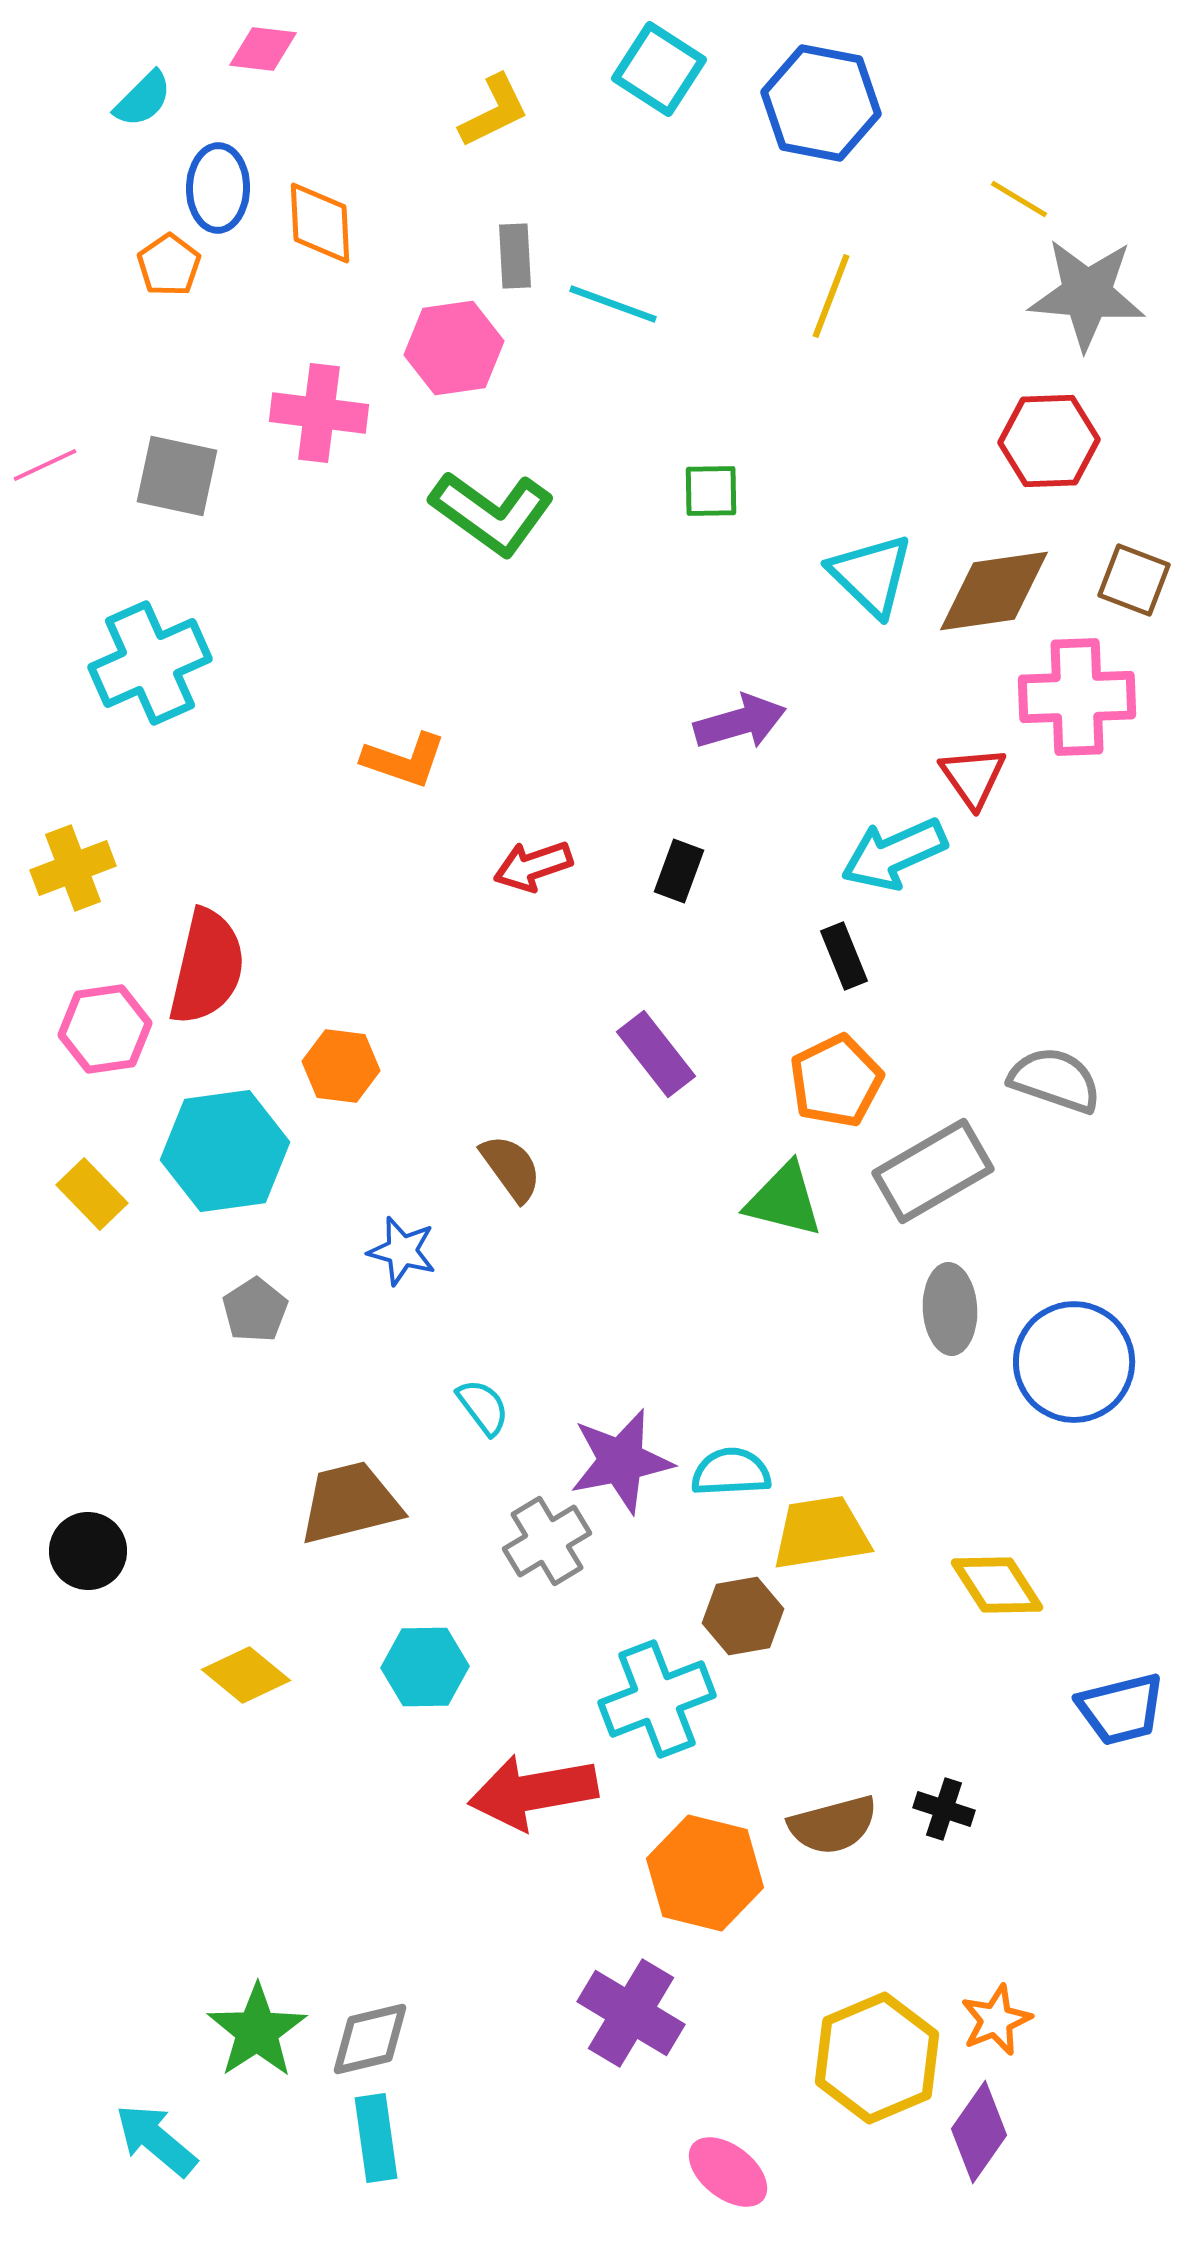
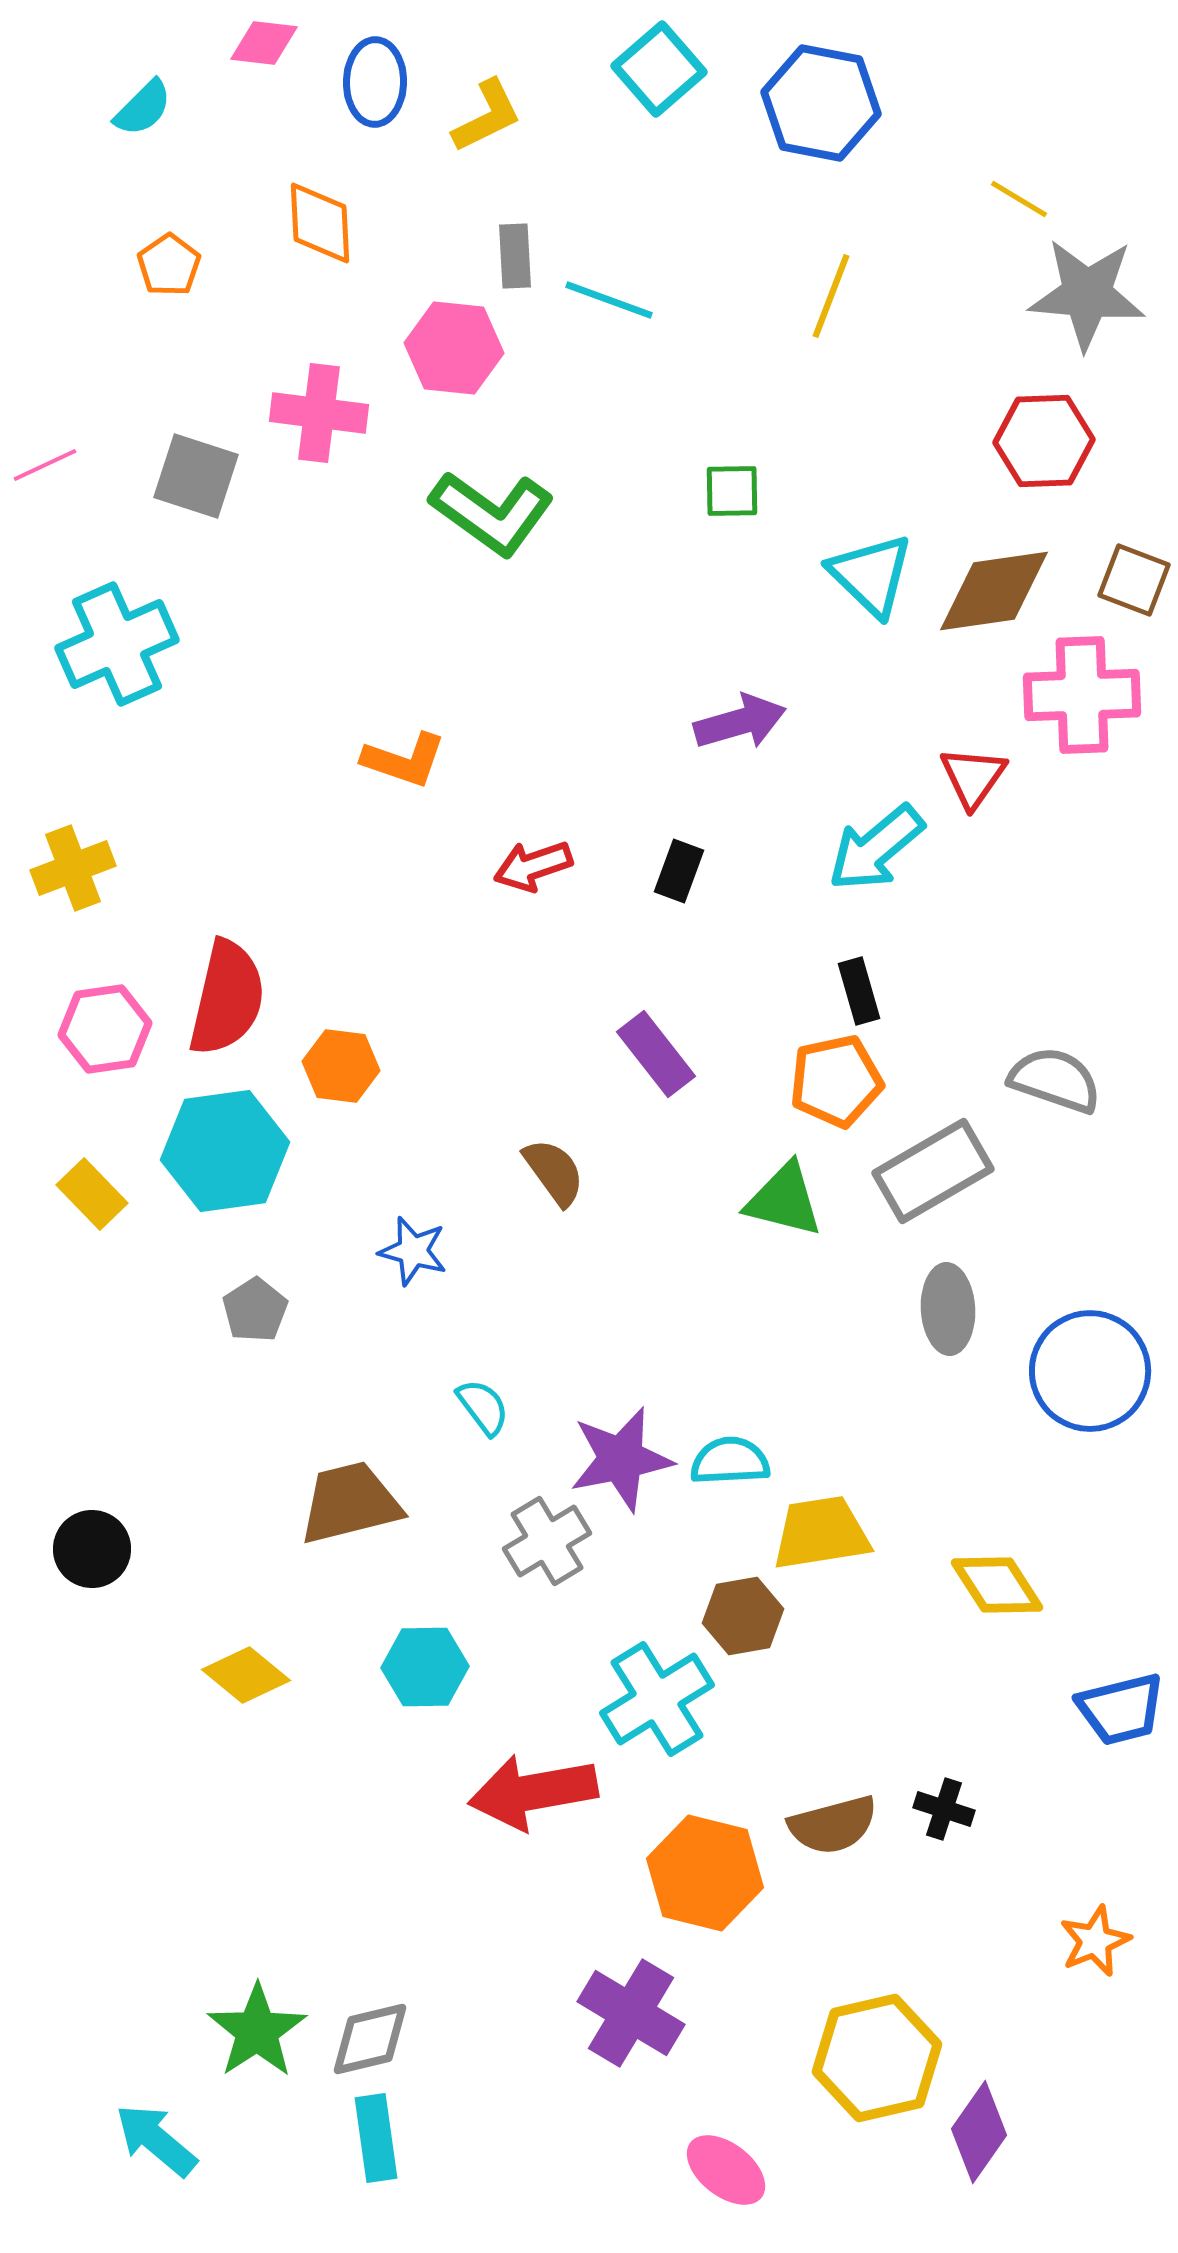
pink diamond at (263, 49): moved 1 px right, 6 px up
cyan square at (659, 69): rotated 16 degrees clockwise
cyan semicircle at (143, 99): moved 9 px down
yellow L-shape at (494, 111): moved 7 px left, 5 px down
blue ellipse at (218, 188): moved 157 px right, 106 px up
cyan line at (613, 304): moved 4 px left, 4 px up
pink hexagon at (454, 348): rotated 14 degrees clockwise
red hexagon at (1049, 441): moved 5 px left
gray square at (177, 476): moved 19 px right; rotated 6 degrees clockwise
green square at (711, 491): moved 21 px right
cyan cross at (150, 663): moved 33 px left, 19 px up
pink cross at (1077, 697): moved 5 px right, 2 px up
red triangle at (973, 777): rotated 10 degrees clockwise
cyan arrow at (894, 854): moved 18 px left, 6 px up; rotated 16 degrees counterclockwise
black rectangle at (844, 956): moved 15 px right, 35 px down; rotated 6 degrees clockwise
red semicircle at (207, 967): moved 20 px right, 31 px down
orange pentagon at (836, 1081): rotated 14 degrees clockwise
brown semicircle at (511, 1168): moved 43 px right, 4 px down
blue star at (402, 1251): moved 11 px right
gray ellipse at (950, 1309): moved 2 px left
blue circle at (1074, 1362): moved 16 px right, 9 px down
purple star at (621, 1461): moved 2 px up
cyan semicircle at (731, 1472): moved 1 px left, 11 px up
black circle at (88, 1551): moved 4 px right, 2 px up
cyan cross at (657, 1699): rotated 11 degrees counterclockwise
orange star at (996, 2020): moved 99 px right, 79 px up
yellow hexagon at (877, 2058): rotated 10 degrees clockwise
pink ellipse at (728, 2172): moved 2 px left, 2 px up
